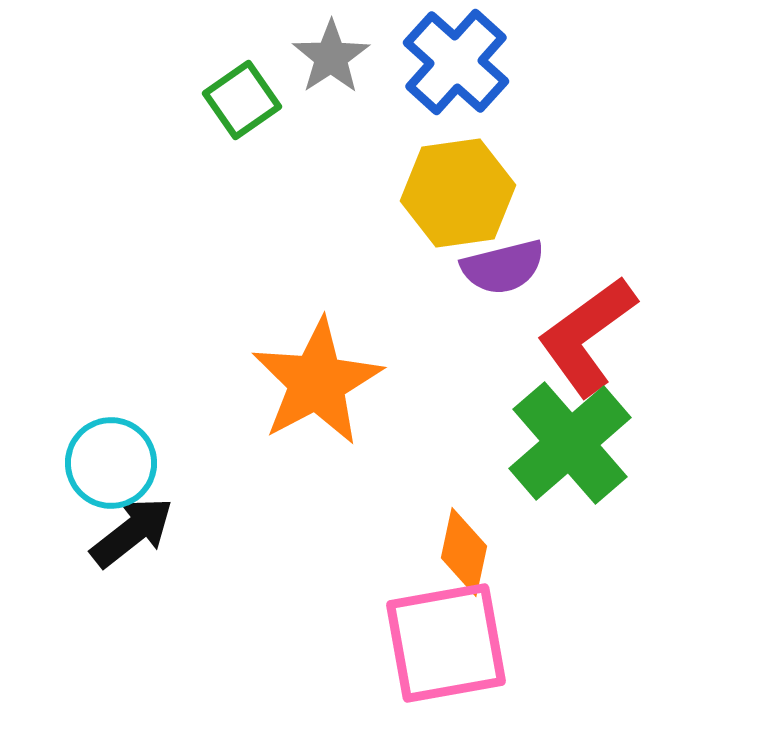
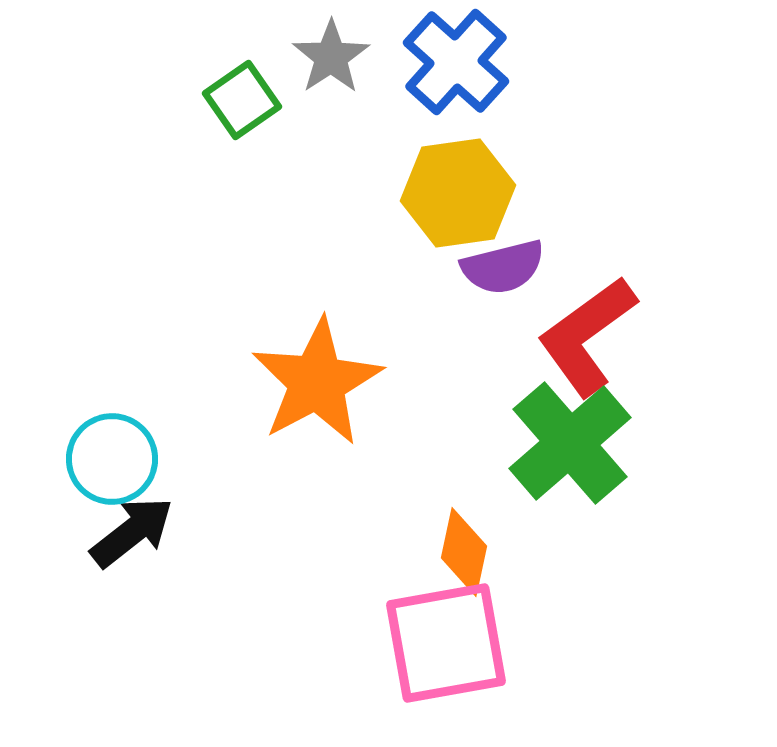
cyan circle: moved 1 px right, 4 px up
